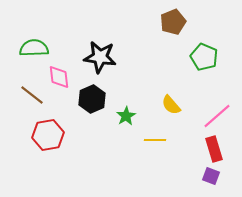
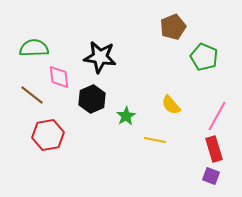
brown pentagon: moved 5 px down
pink line: rotated 20 degrees counterclockwise
yellow line: rotated 10 degrees clockwise
